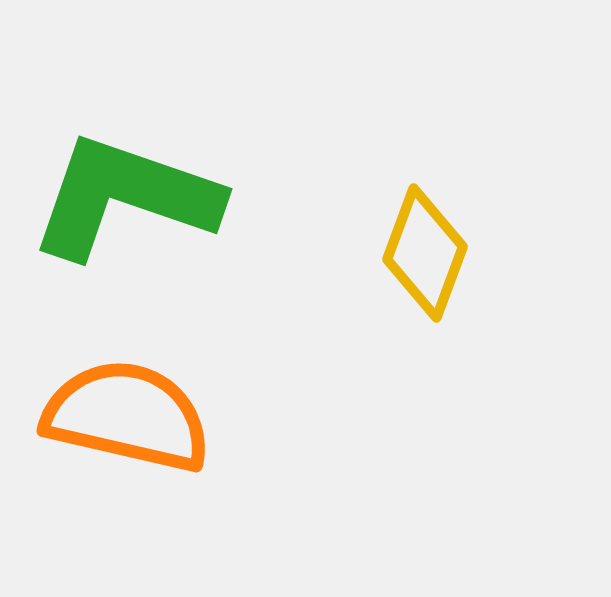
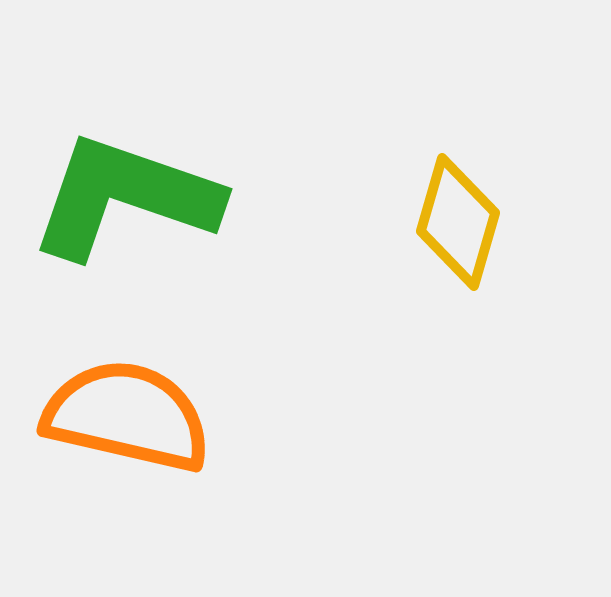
yellow diamond: moved 33 px right, 31 px up; rotated 4 degrees counterclockwise
